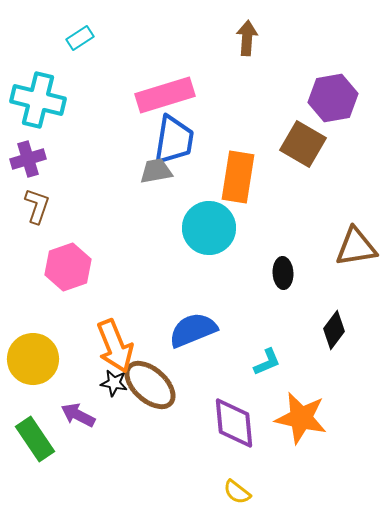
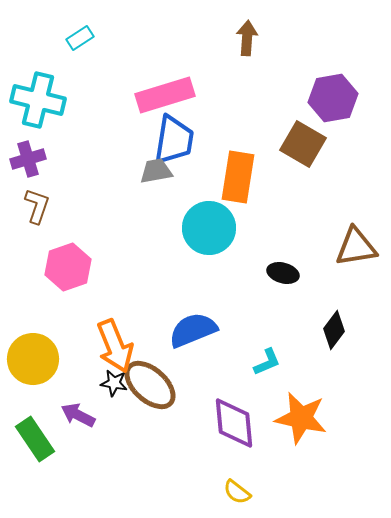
black ellipse: rotated 72 degrees counterclockwise
